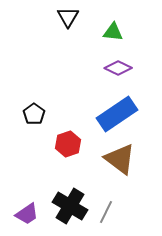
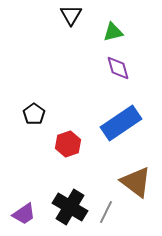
black triangle: moved 3 px right, 2 px up
green triangle: rotated 20 degrees counterclockwise
purple diamond: rotated 48 degrees clockwise
blue rectangle: moved 4 px right, 9 px down
brown triangle: moved 16 px right, 23 px down
black cross: moved 1 px down
purple trapezoid: moved 3 px left
